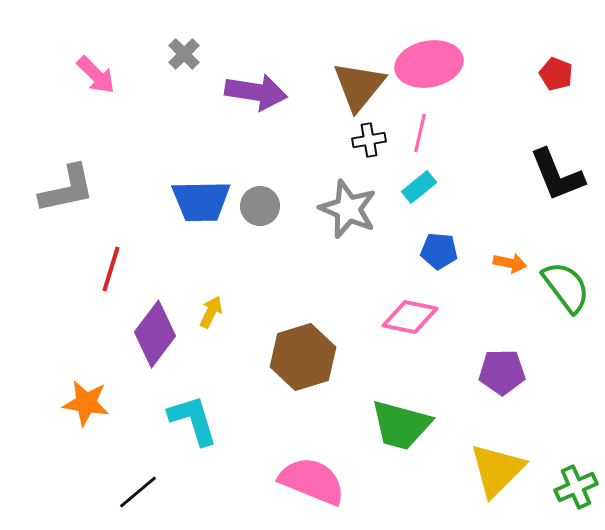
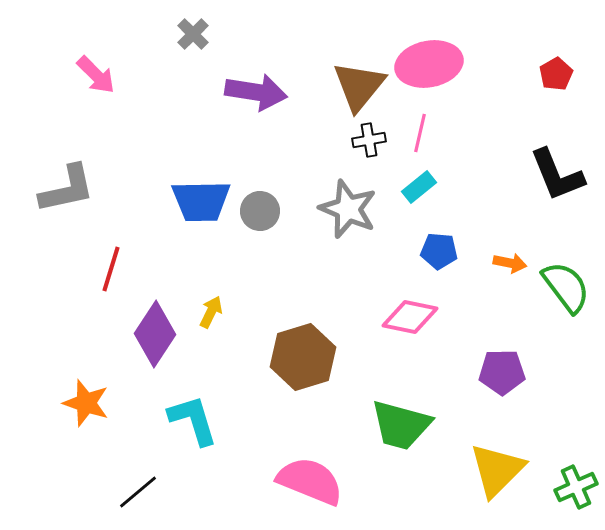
gray cross: moved 9 px right, 20 px up
red pentagon: rotated 20 degrees clockwise
gray circle: moved 5 px down
purple diamond: rotated 4 degrees counterclockwise
orange star: rotated 9 degrees clockwise
pink semicircle: moved 2 px left
